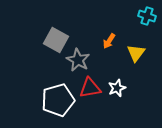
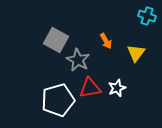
orange arrow: moved 3 px left; rotated 63 degrees counterclockwise
